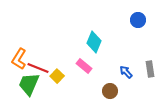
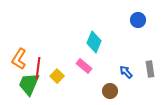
red line: rotated 75 degrees clockwise
